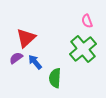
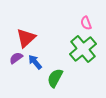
pink semicircle: moved 1 px left, 2 px down
green semicircle: rotated 24 degrees clockwise
